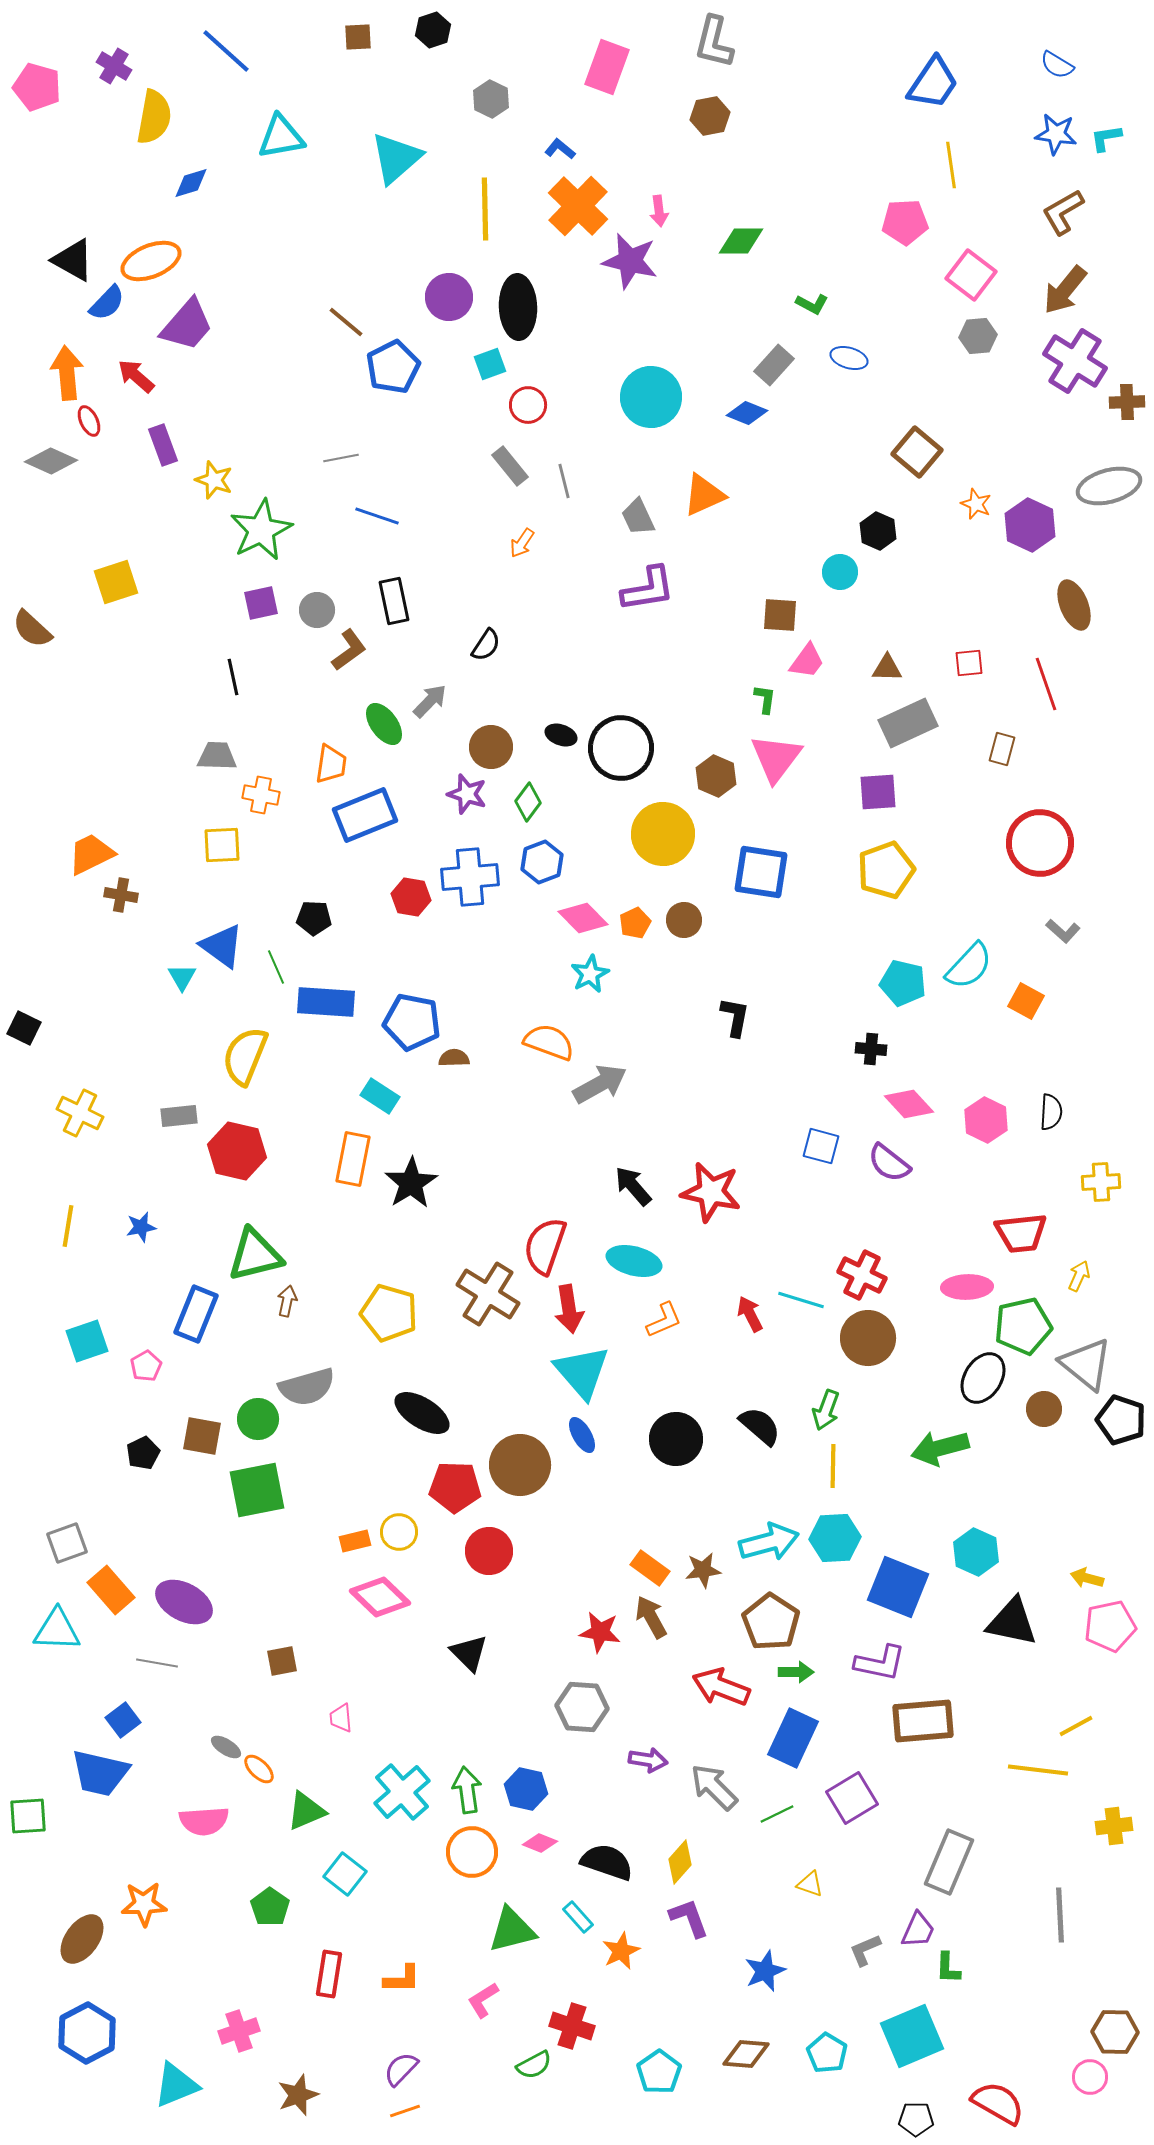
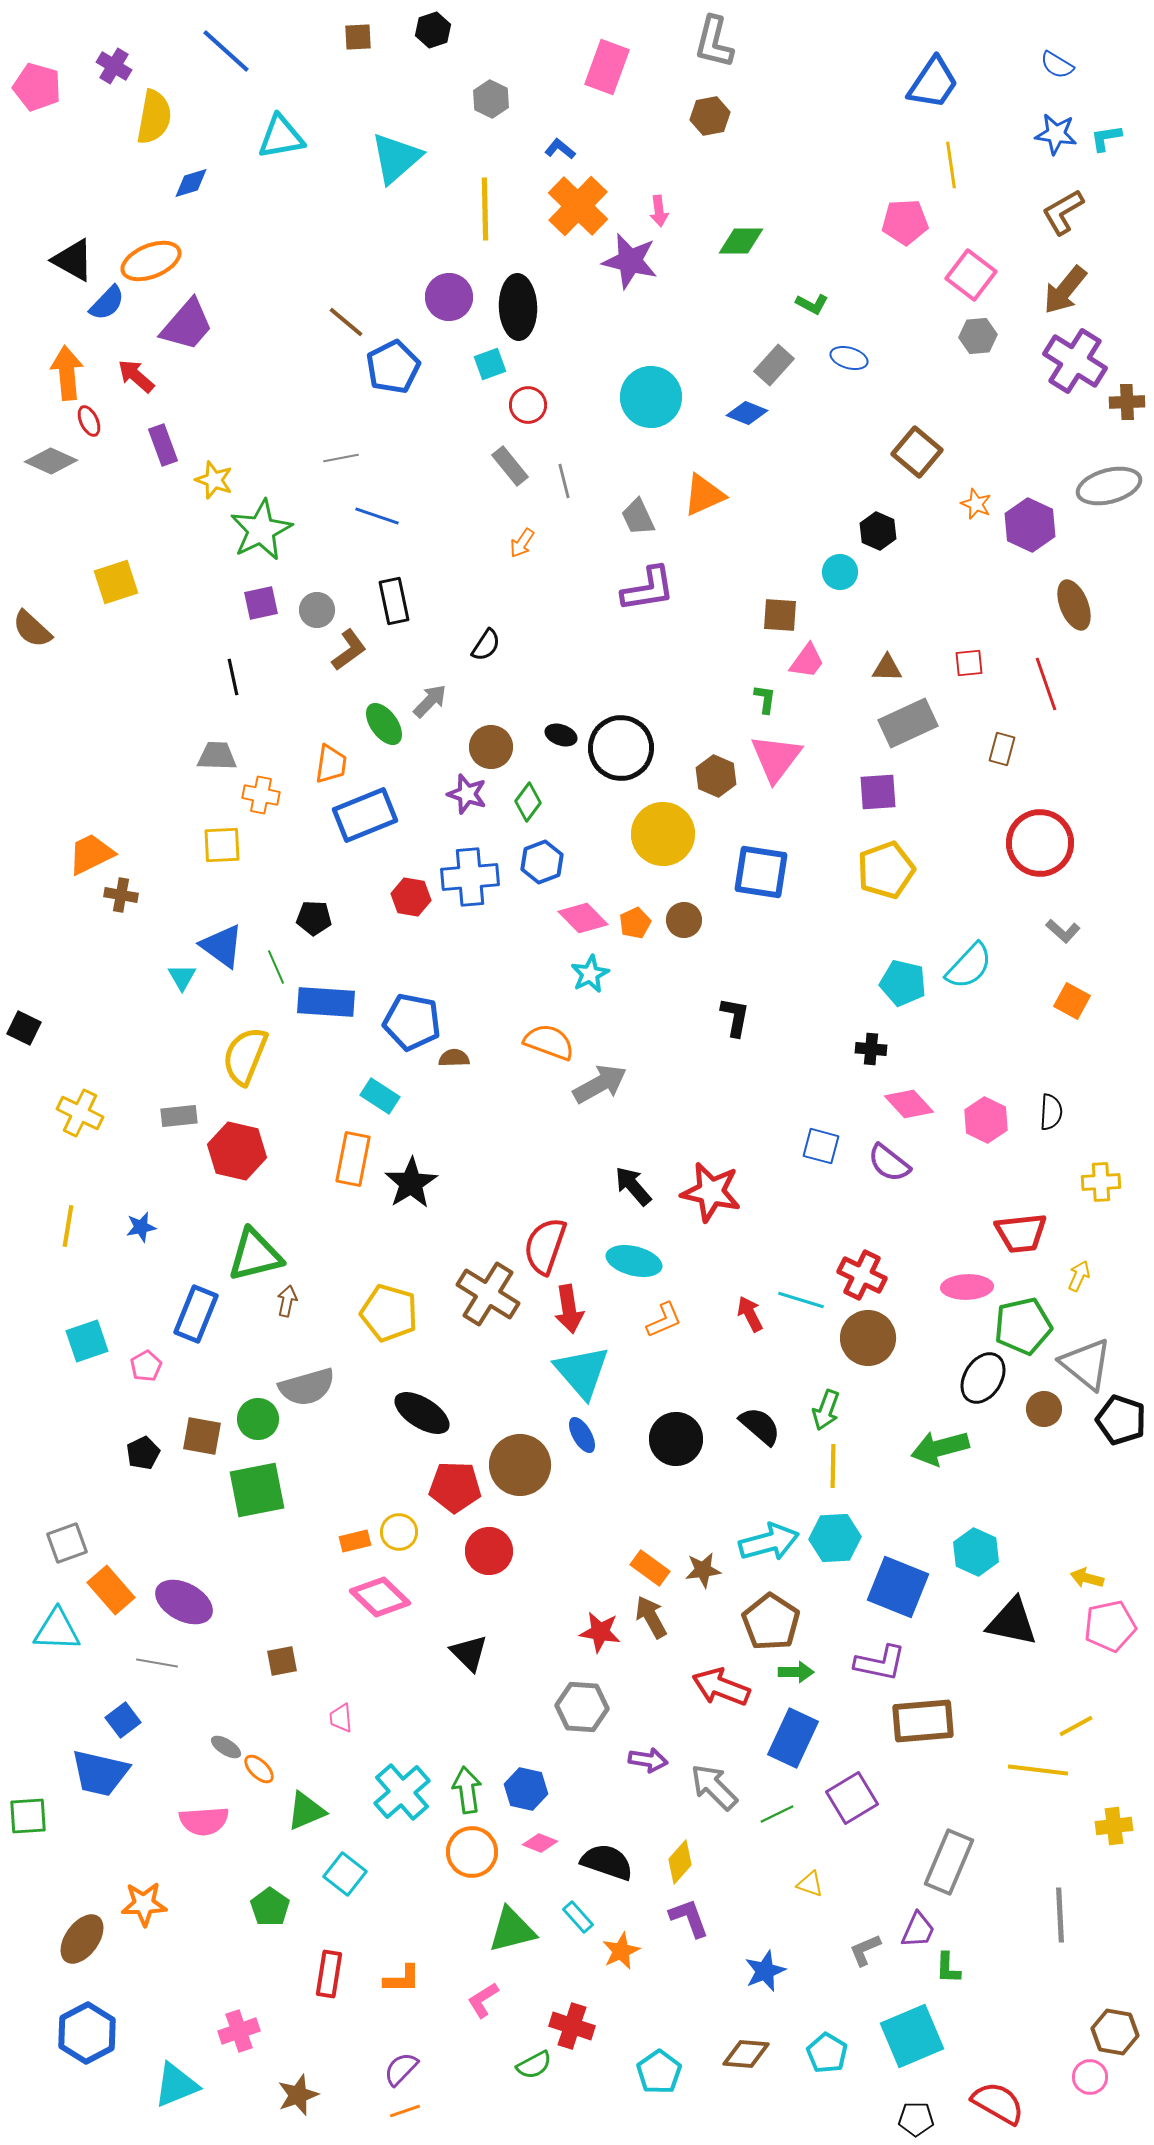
orange square at (1026, 1001): moved 46 px right
brown hexagon at (1115, 2032): rotated 9 degrees clockwise
